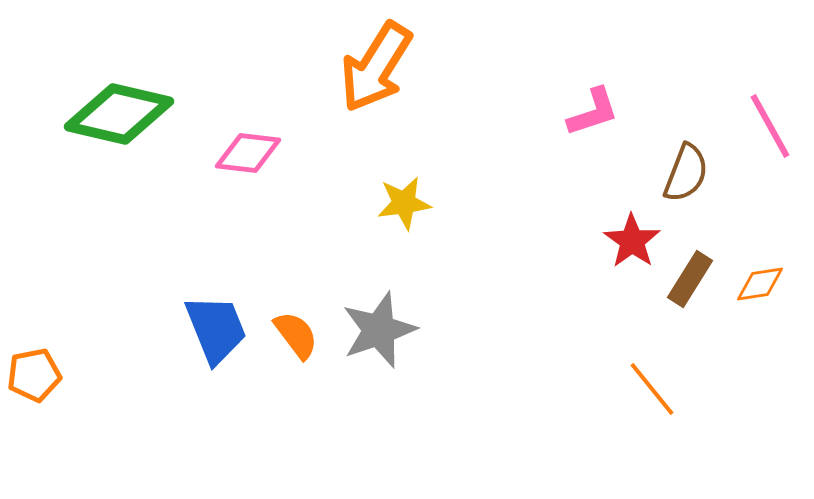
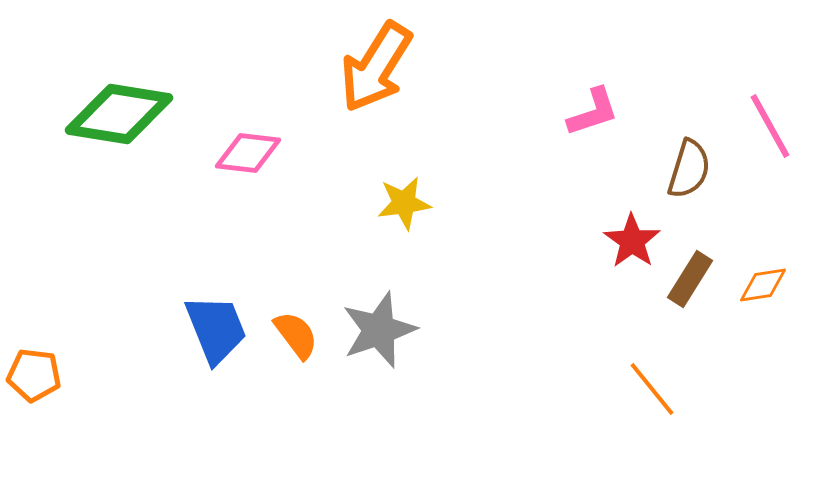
green diamond: rotated 4 degrees counterclockwise
brown semicircle: moved 3 px right, 4 px up; rotated 4 degrees counterclockwise
orange diamond: moved 3 px right, 1 px down
orange pentagon: rotated 18 degrees clockwise
